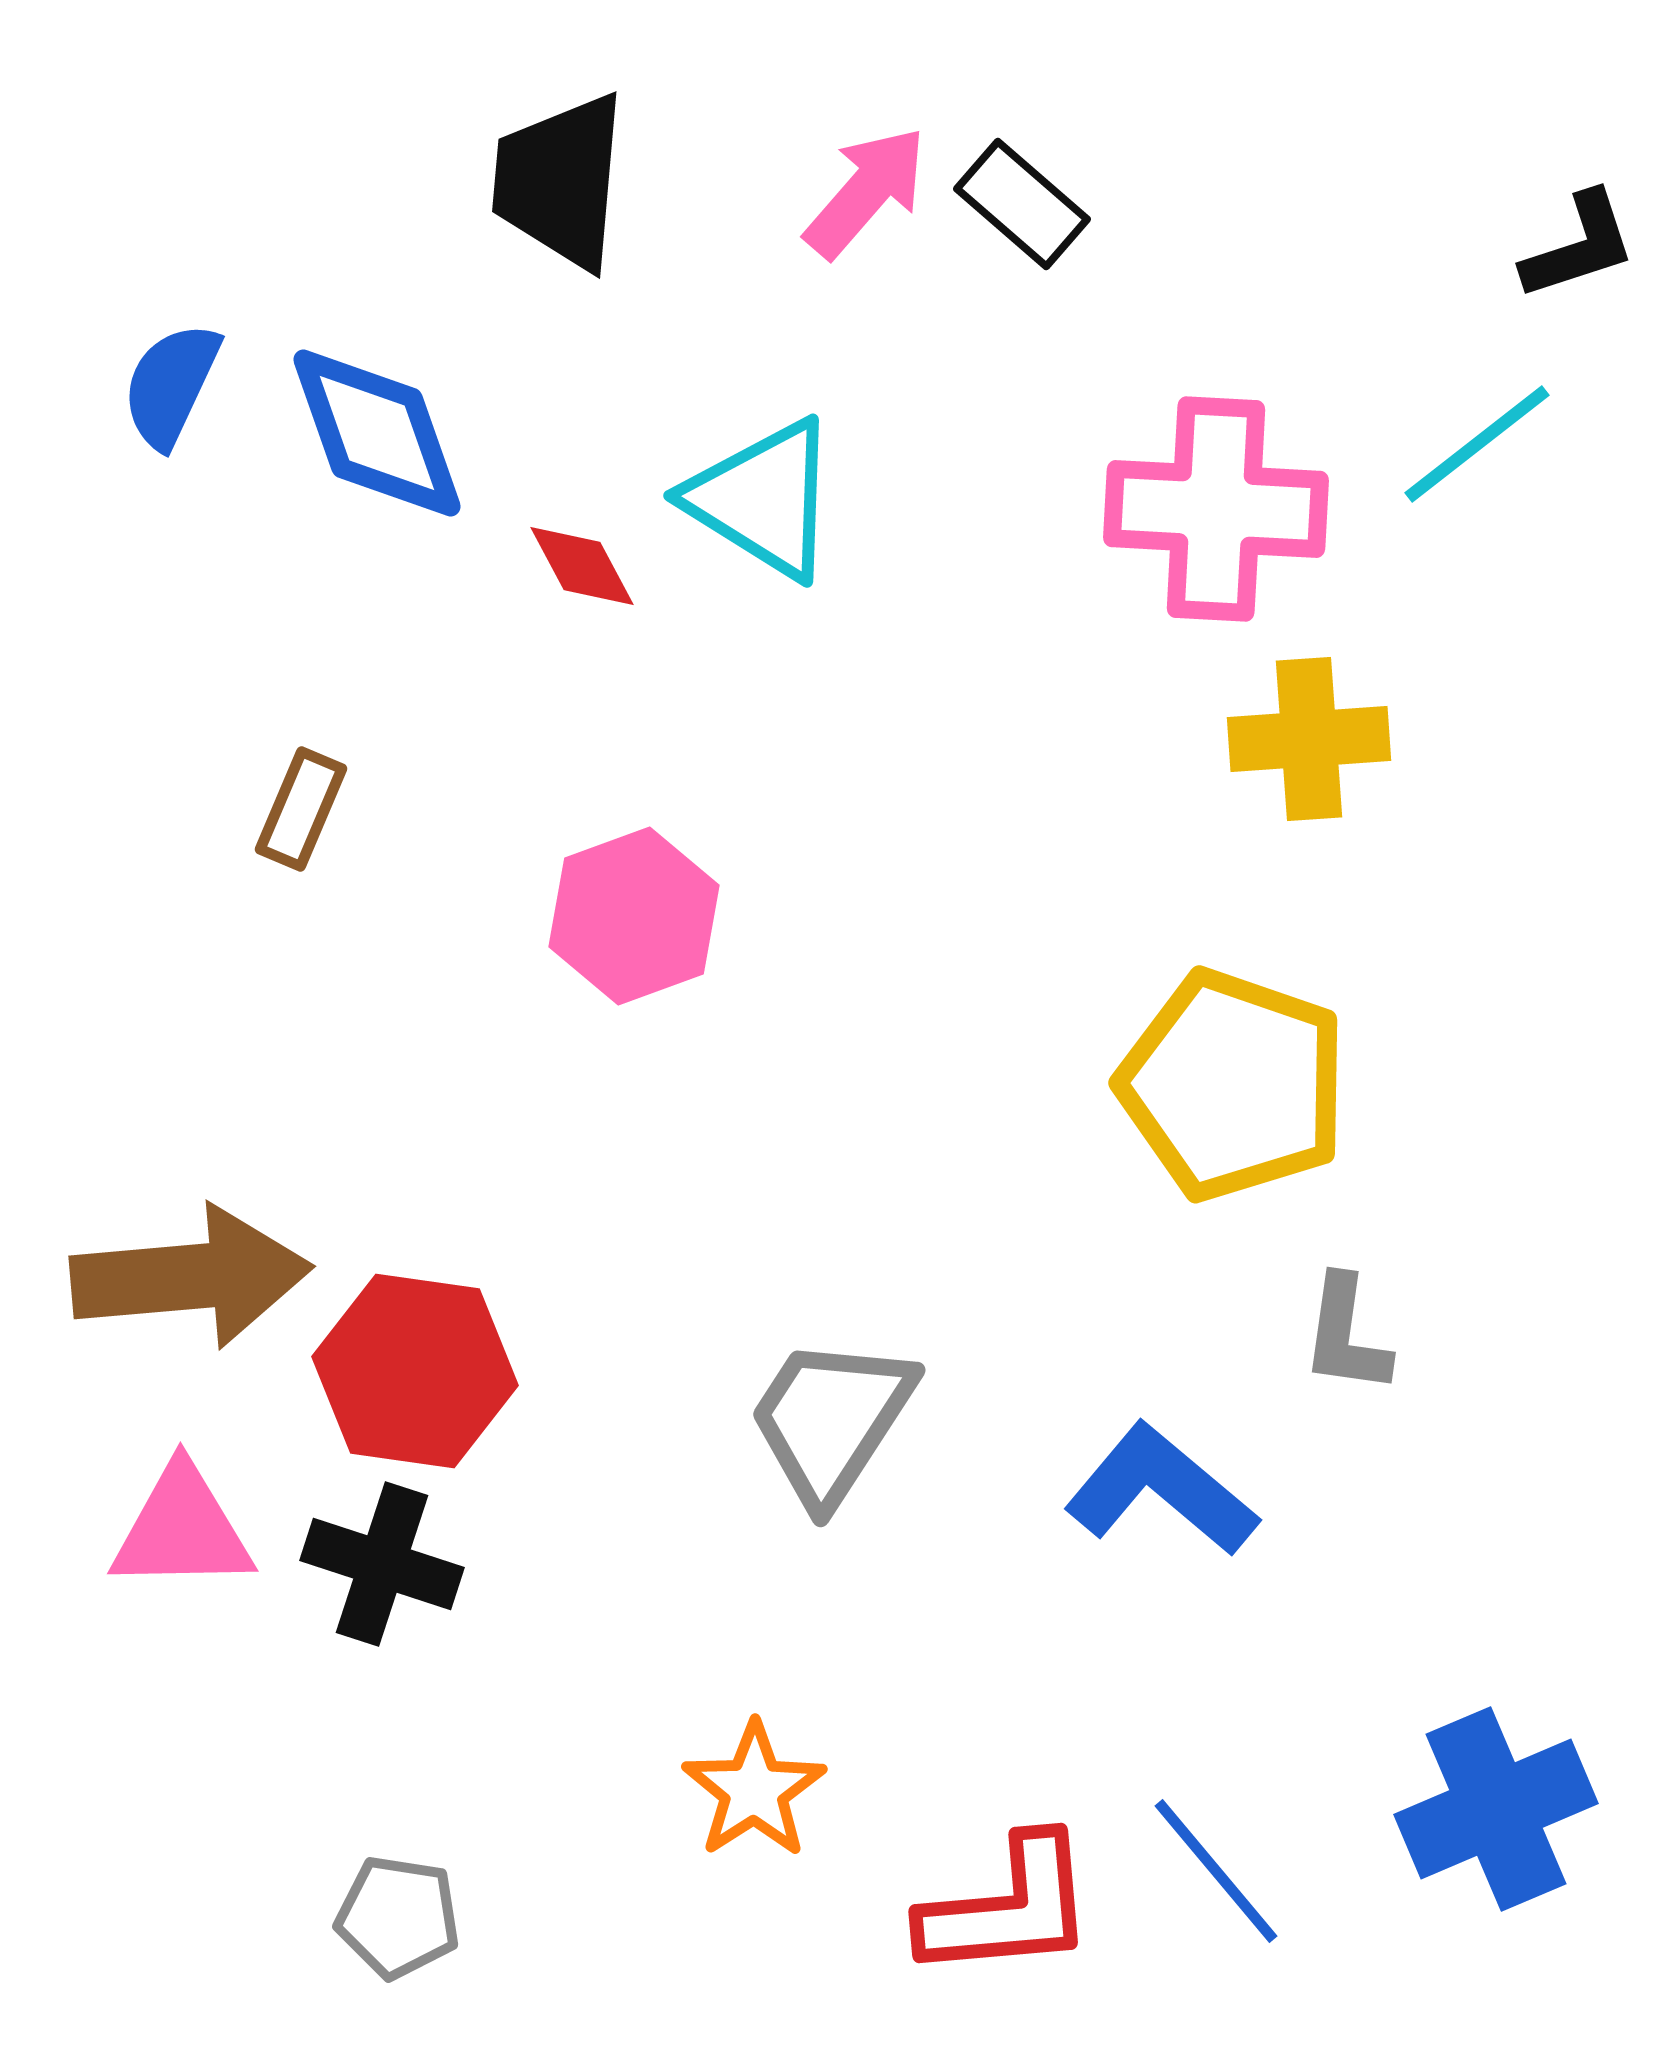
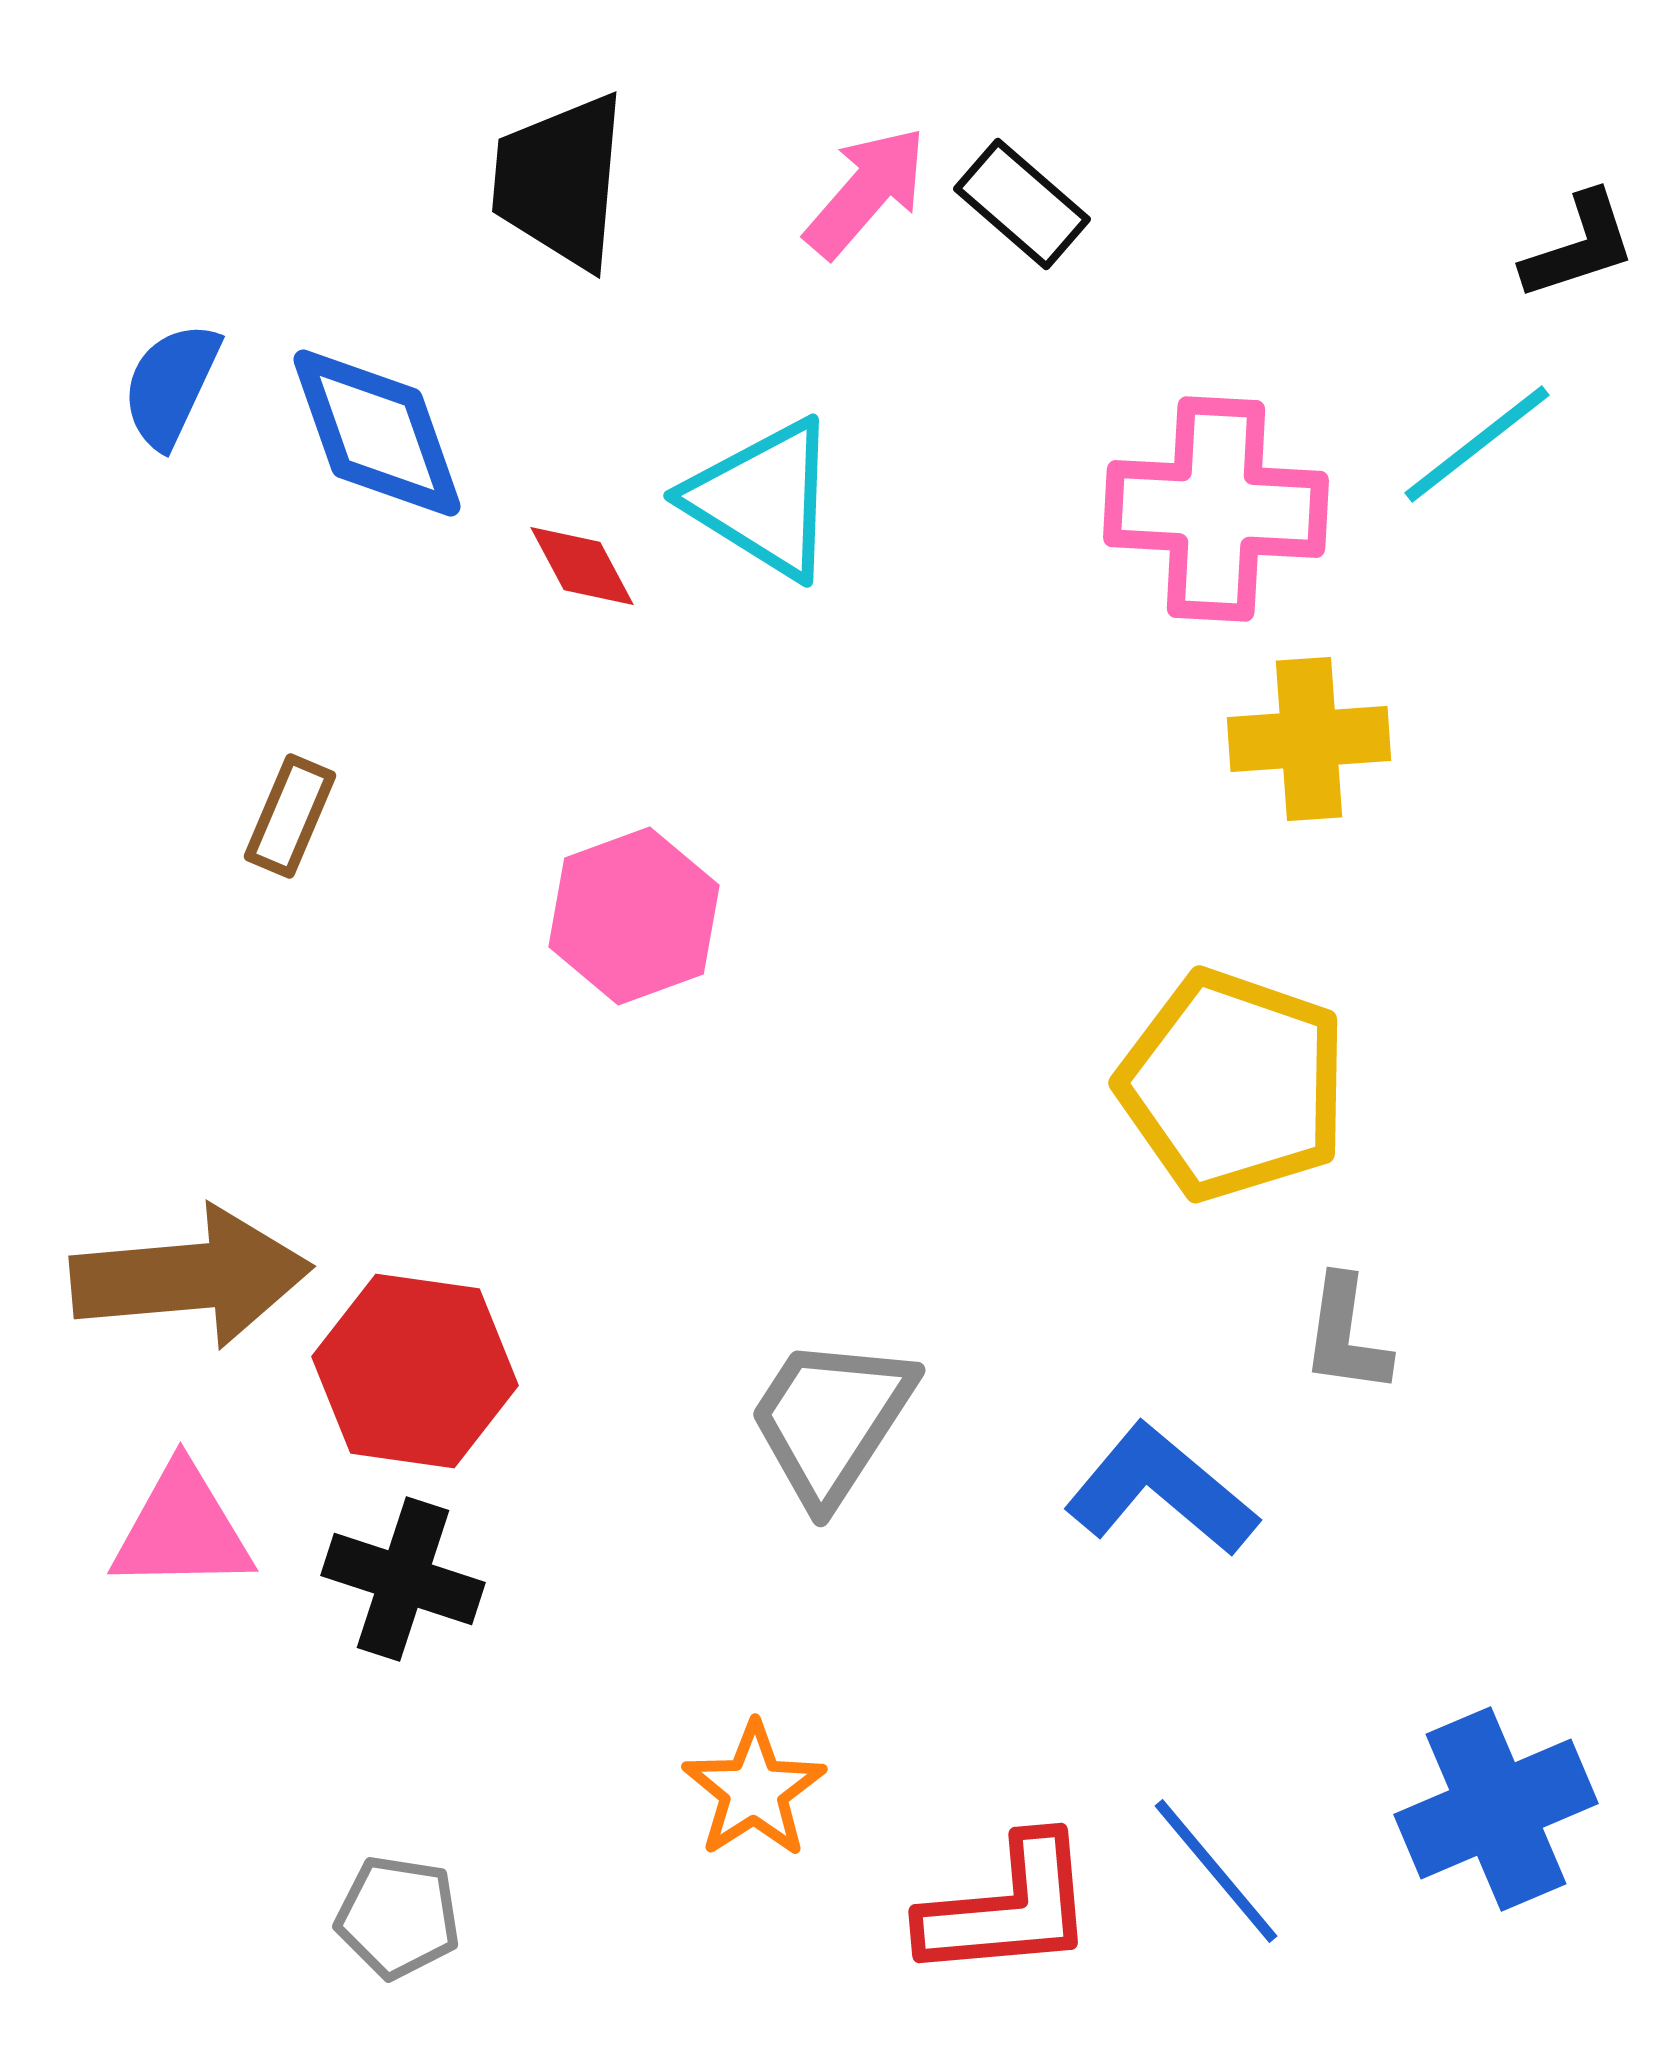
brown rectangle: moved 11 px left, 7 px down
black cross: moved 21 px right, 15 px down
